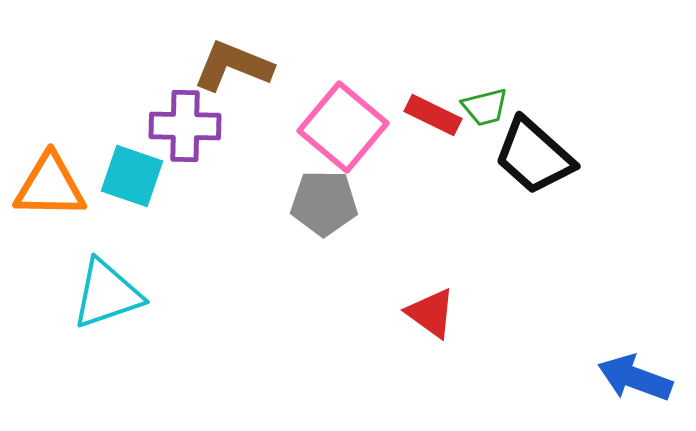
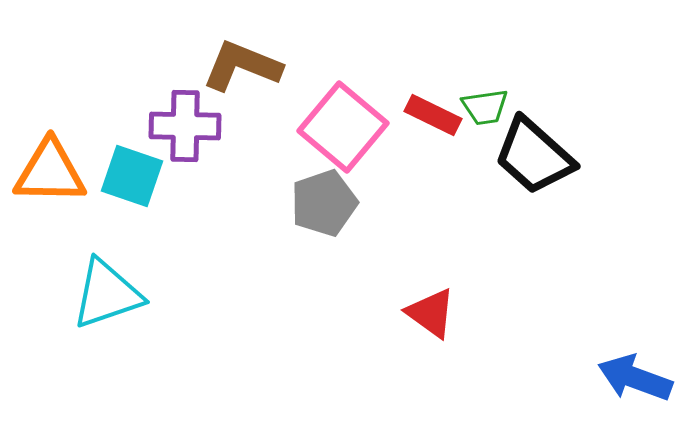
brown L-shape: moved 9 px right
green trapezoid: rotated 6 degrees clockwise
orange triangle: moved 14 px up
gray pentagon: rotated 20 degrees counterclockwise
